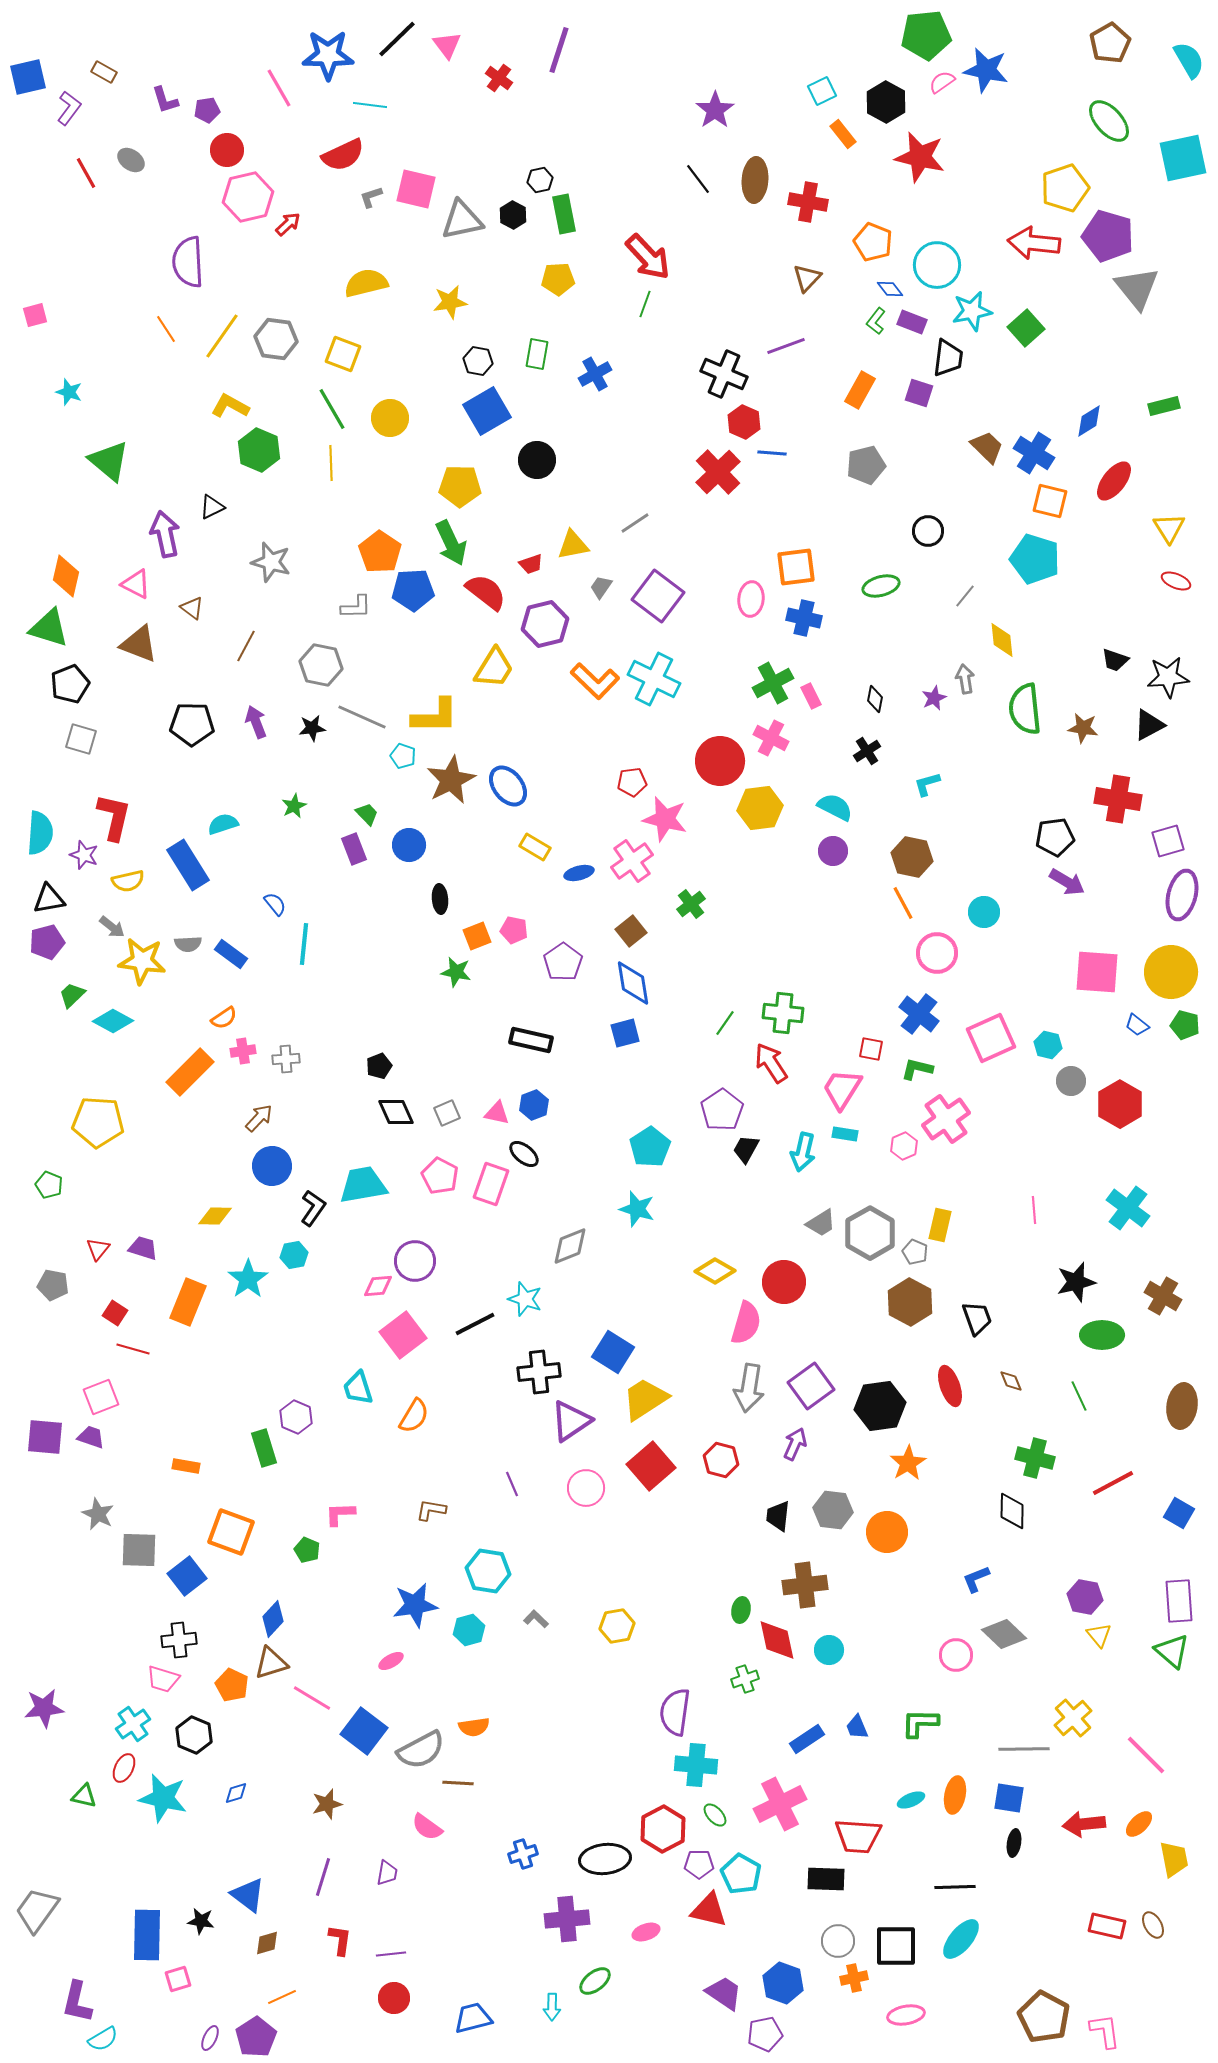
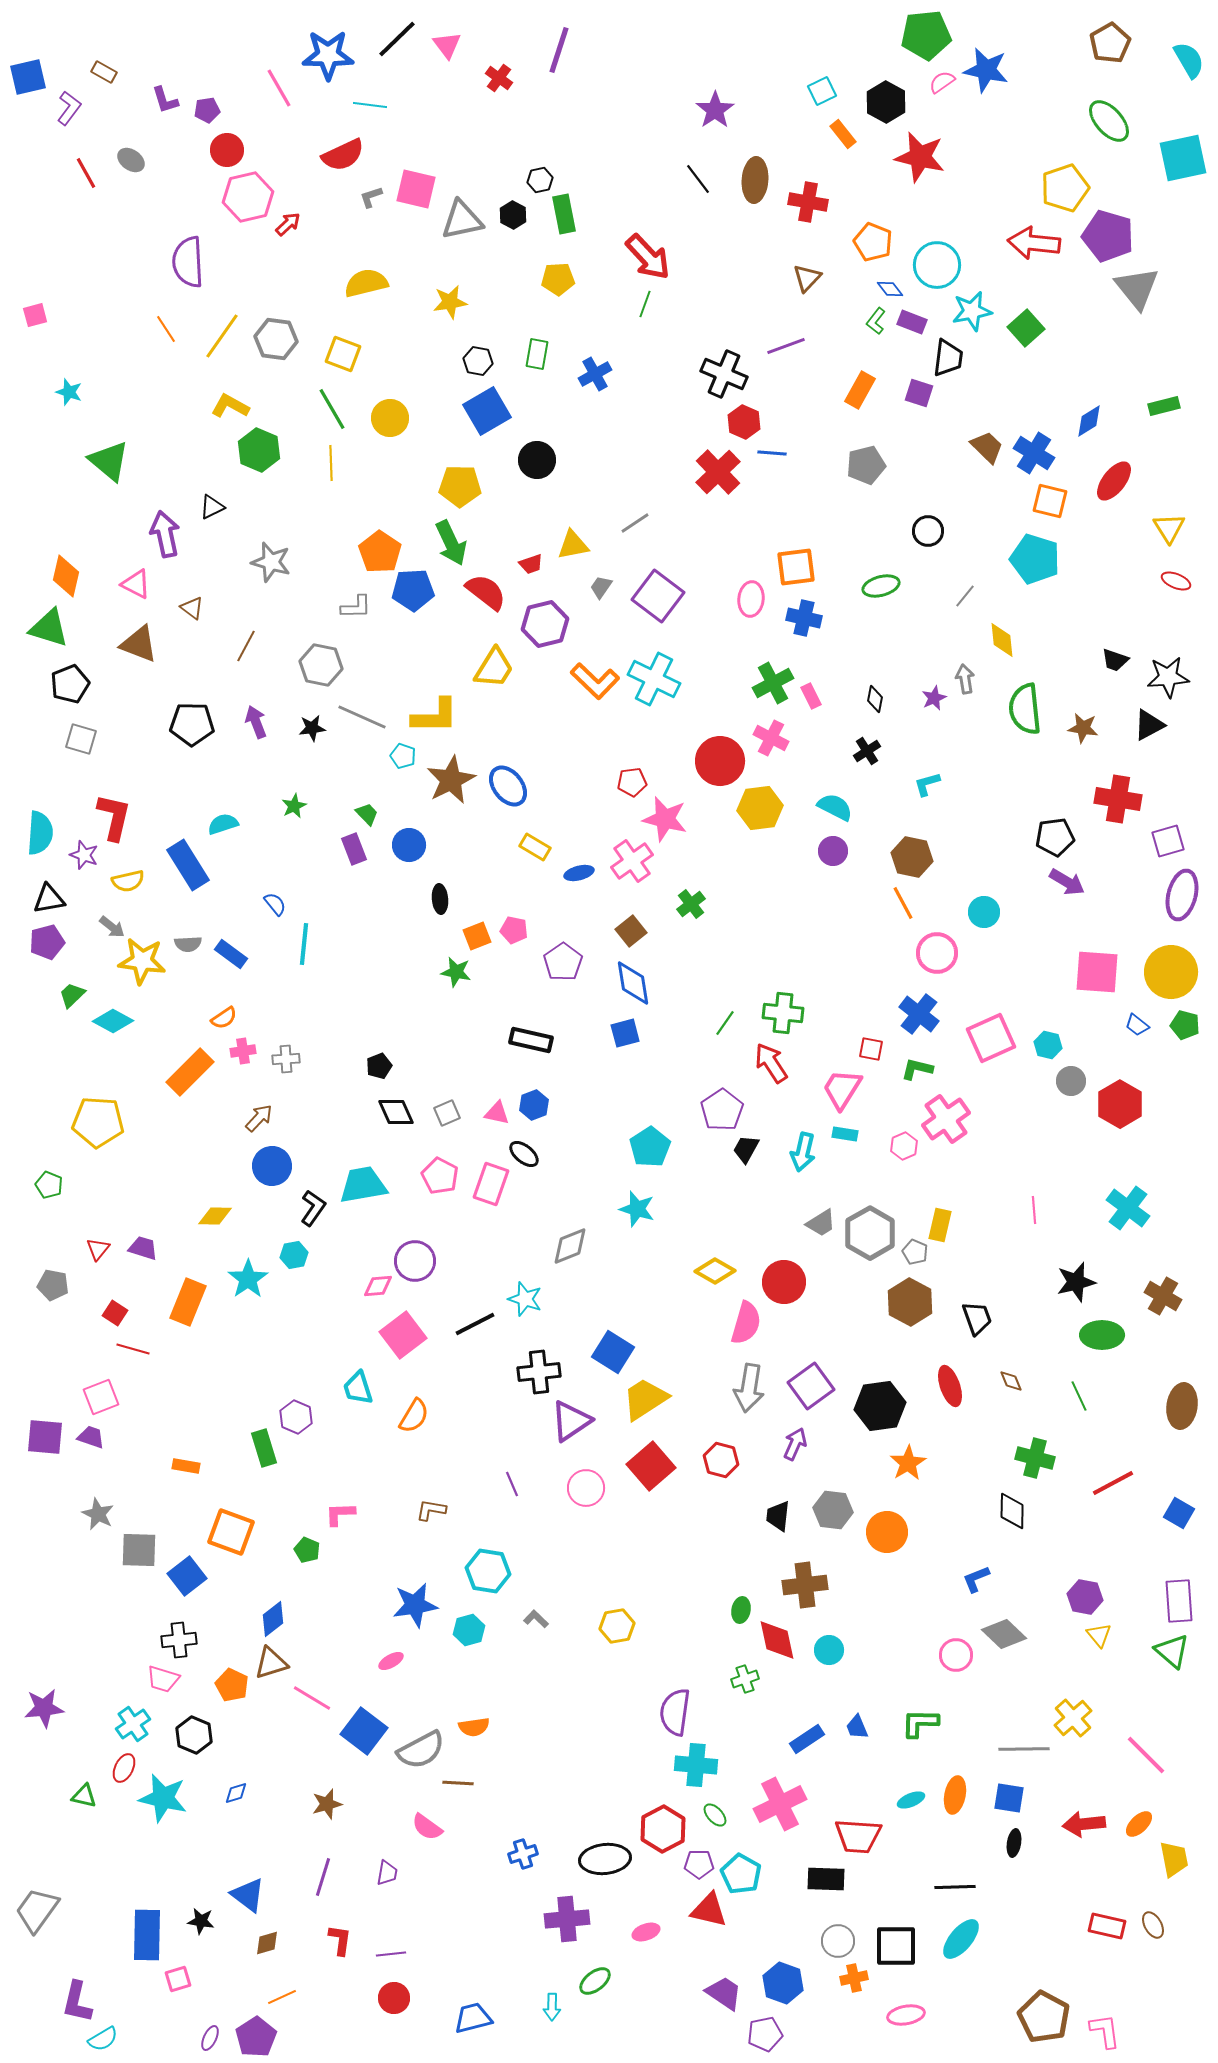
blue diamond at (273, 1619): rotated 9 degrees clockwise
